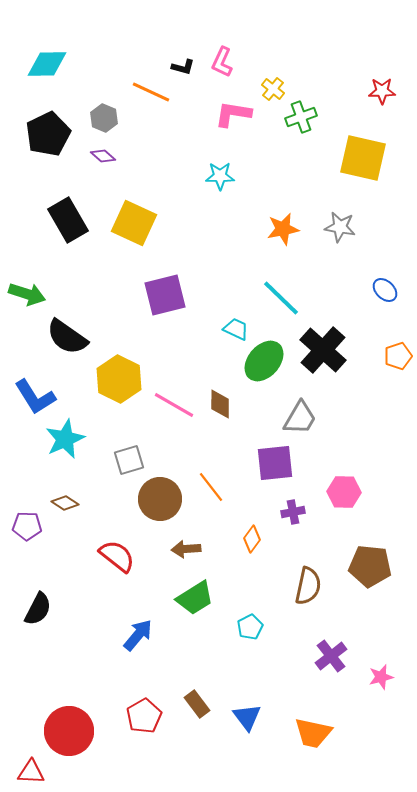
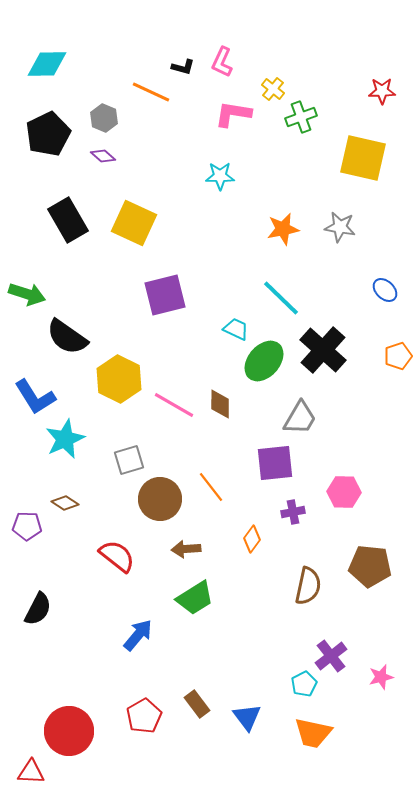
cyan pentagon at (250, 627): moved 54 px right, 57 px down
